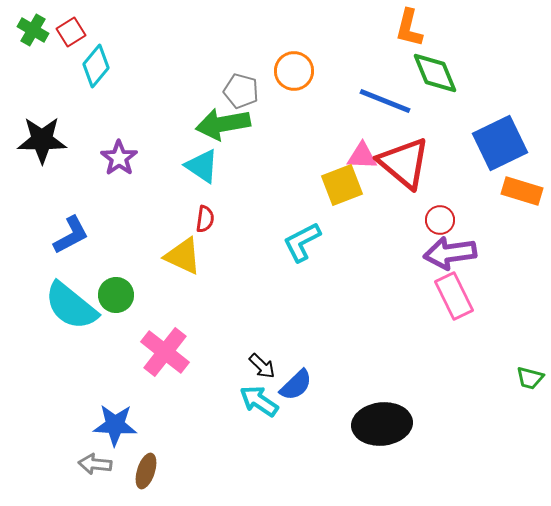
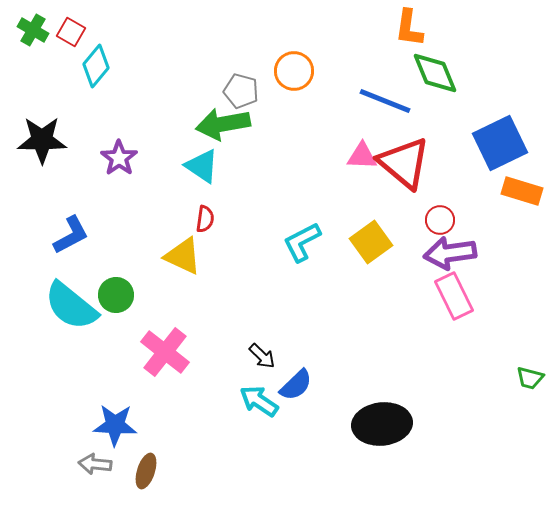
orange L-shape: rotated 6 degrees counterclockwise
red square: rotated 28 degrees counterclockwise
yellow square: moved 29 px right, 57 px down; rotated 15 degrees counterclockwise
black arrow: moved 10 px up
